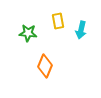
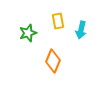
green star: rotated 24 degrees counterclockwise
orange diamond: moved 8 px right, 5 px up
